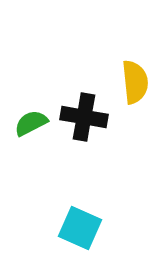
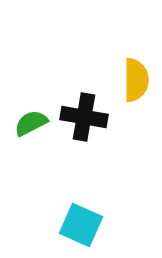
yellow semicircle: moved 1 px right, 2 px up; rotated 6 degrees clockwise
cyan square: moved 1 px right, 3 px up
